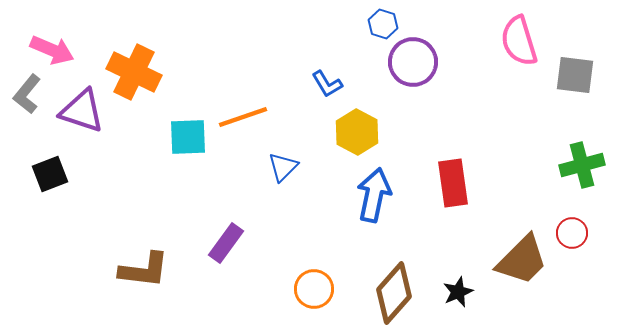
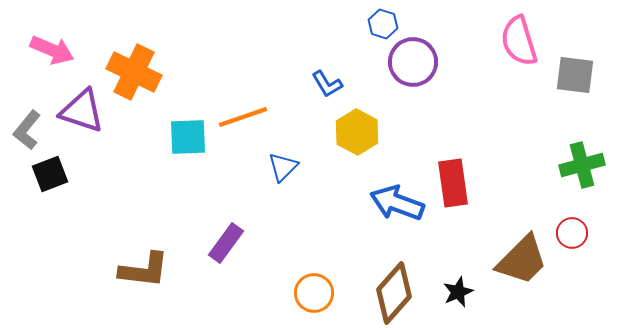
gray L-shape: moved 36 px down
blue arrow: moved 23 px right, 8 px down; rotated 82 degrees counterclockwise
orange circle: moved 4 px down
